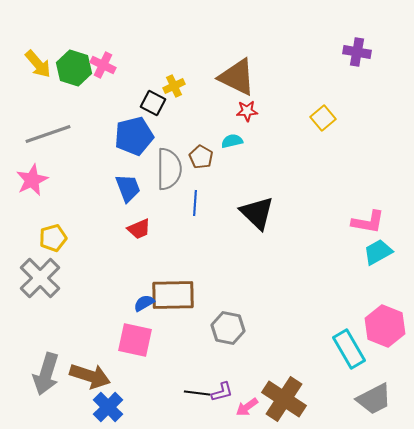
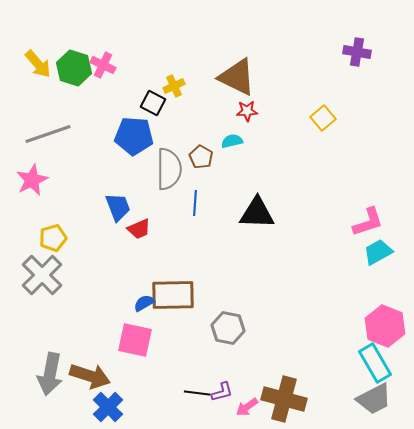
blue pentagon: rotated 18 degrees clockwise
blue trapezoid: moved 10 px left, 19 px down
black triangle: rotated 42 degrees counterclockwise
pink L-shape: rotated 28 degrees counterclockwise
gray cross: moved 2 px right, 3 px up
cyan rectangle: moved 26 px right, 14 px down
gray arrow: moved 4 px right; rotated 6 degrees counterclockwise
brown cross: rotated 18 degrees counterclockwise
